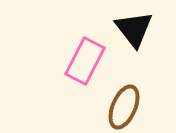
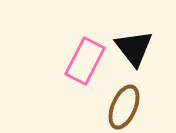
black triangle: moved 19 px down
